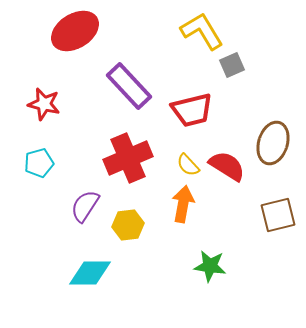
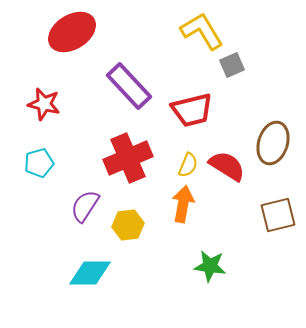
red ellipse: moved 3 px left, 1 px down
yellow semicircle: rotated 115 degrees counterclockwise
